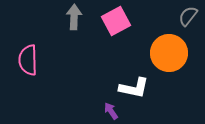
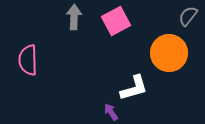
white L-shape: rotated 28 degrees counterclockwise
purple arrow: moved 1 px down
